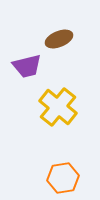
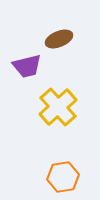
yellow cross: rotated 9 degrees clockwise
orange hexagon: moved 1 px up
